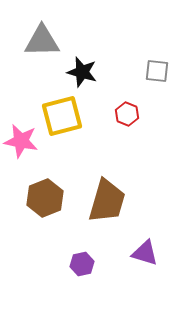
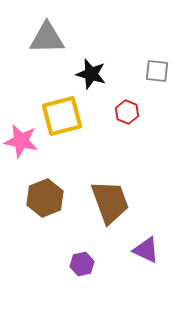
gray triangle: moved 5 px right, 3 px up
black star: moved 9 px right, 2 px down
red hexagon: moved 2 px up
brown trapezoid: moved 3 px right, 1 px down; rotated 36 degrees counterclockwise
purple triangle: moved 1 px right, 3 px up; rotated 8 degrees clockwise
